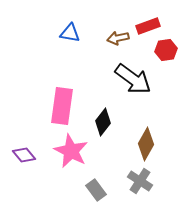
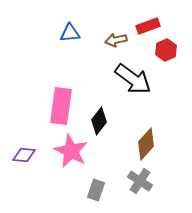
blue triangle: rotated 15 degrees counterclockwise
brown arrow: moved 2 px left, 2 px down
red hexagon: rotated 15 degrees counterclockwise
pink rectangle: moved 1 px left
black diamond: moved 4 px left, 1 px up
brown diamond: rotated 12 degrees clockwise
purple diamond: rotated 45 degrees counterclockwise
gray rectangle: rotated 55 degrees clockwise
